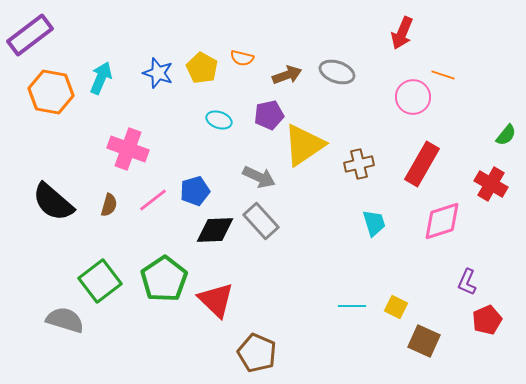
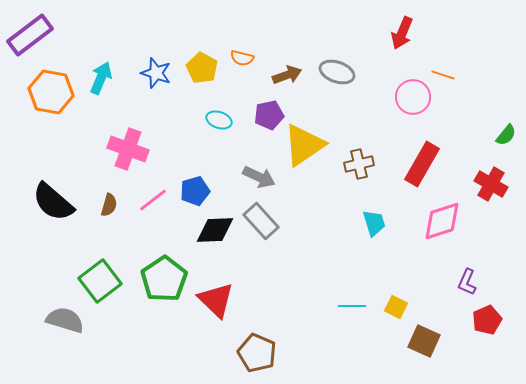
blue star: moved 2 px left
